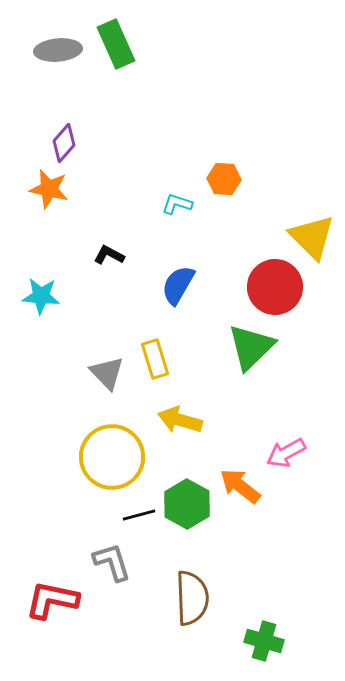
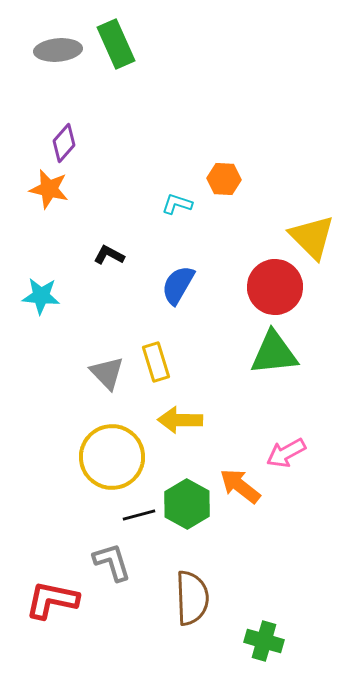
green triangle: moved 23 px right, 6 px down; rotated 38 degrees clockwise
yellow rectangle: moved 1 px right, 3 px down
yellow arrow: rotated 15 degrees counterclockwise
